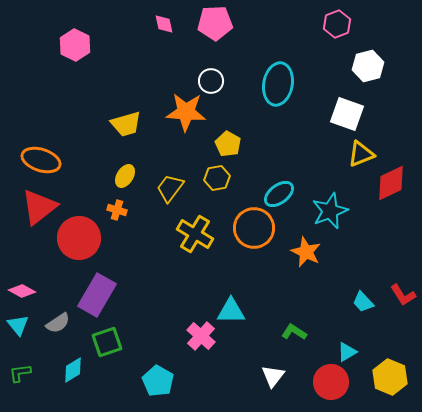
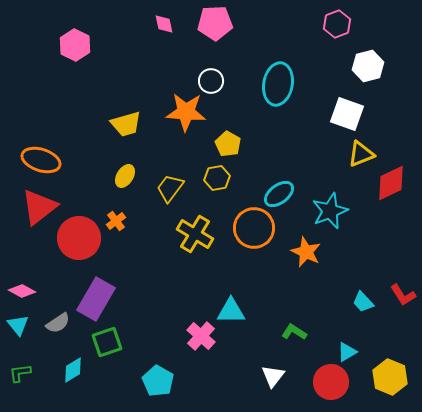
orange cross at (117, 210): moved 1 px left, 11 px down; rotated 36 degrees clockwise
purple rectangle at (97, 295): moved 1 px left, 4 px down
